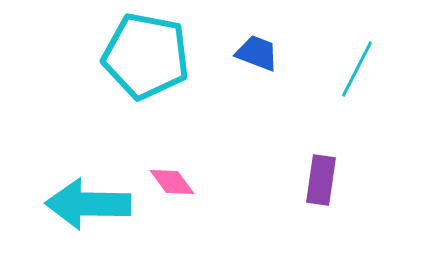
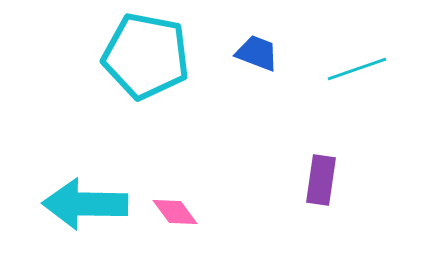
cyan line: rotated 44 degrees clockwise
pink diamond: moved 3 px right, 30 px down
cyan arrow: moved 3 px left
